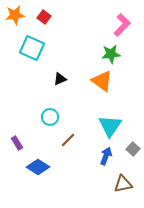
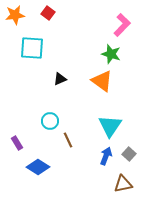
red square: moved 4 px right, 4 px up
cyan square: rotated 20 degrees counterclockwise
green star: rotated 24 degrees clockwise
cyan circle: moved 4 px down
brown line: rotated 70 degrees counterclockwise
gray square: moved 4 px left, 5 px down
